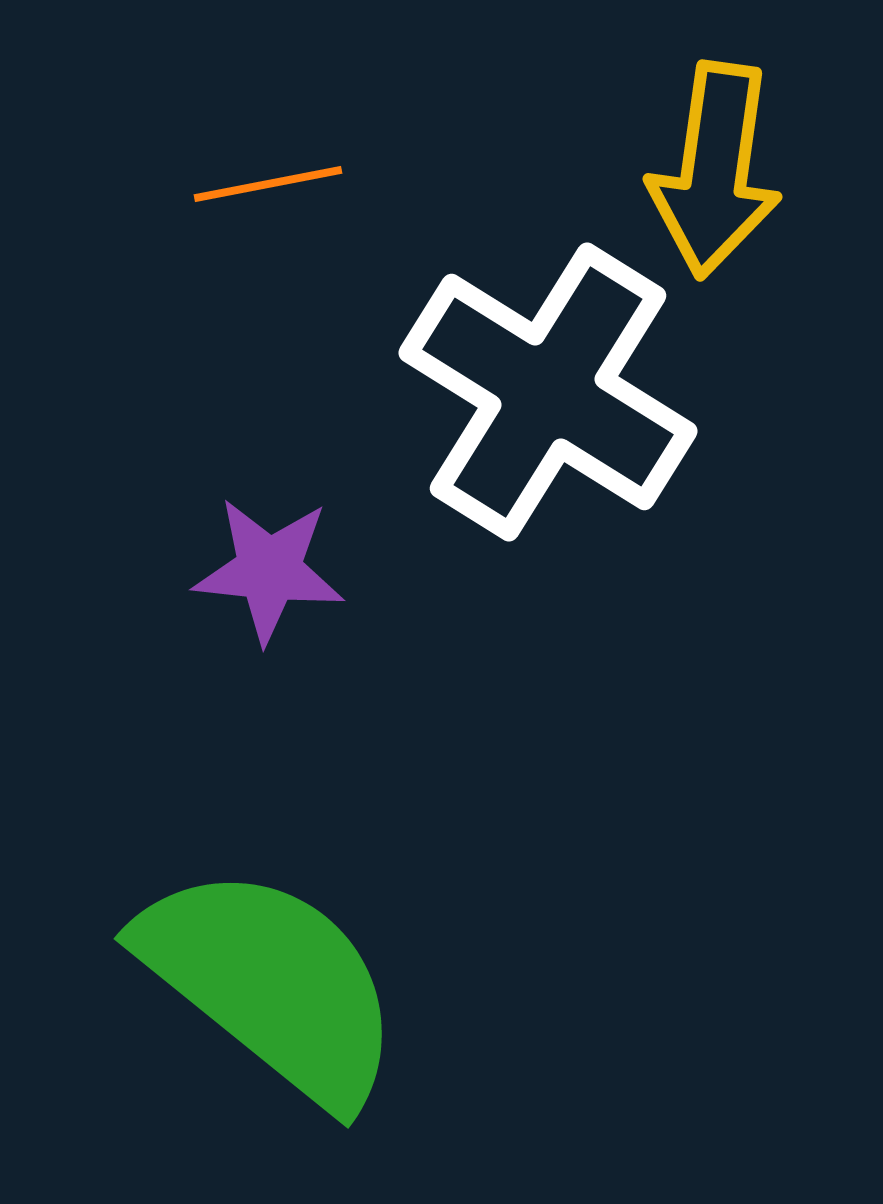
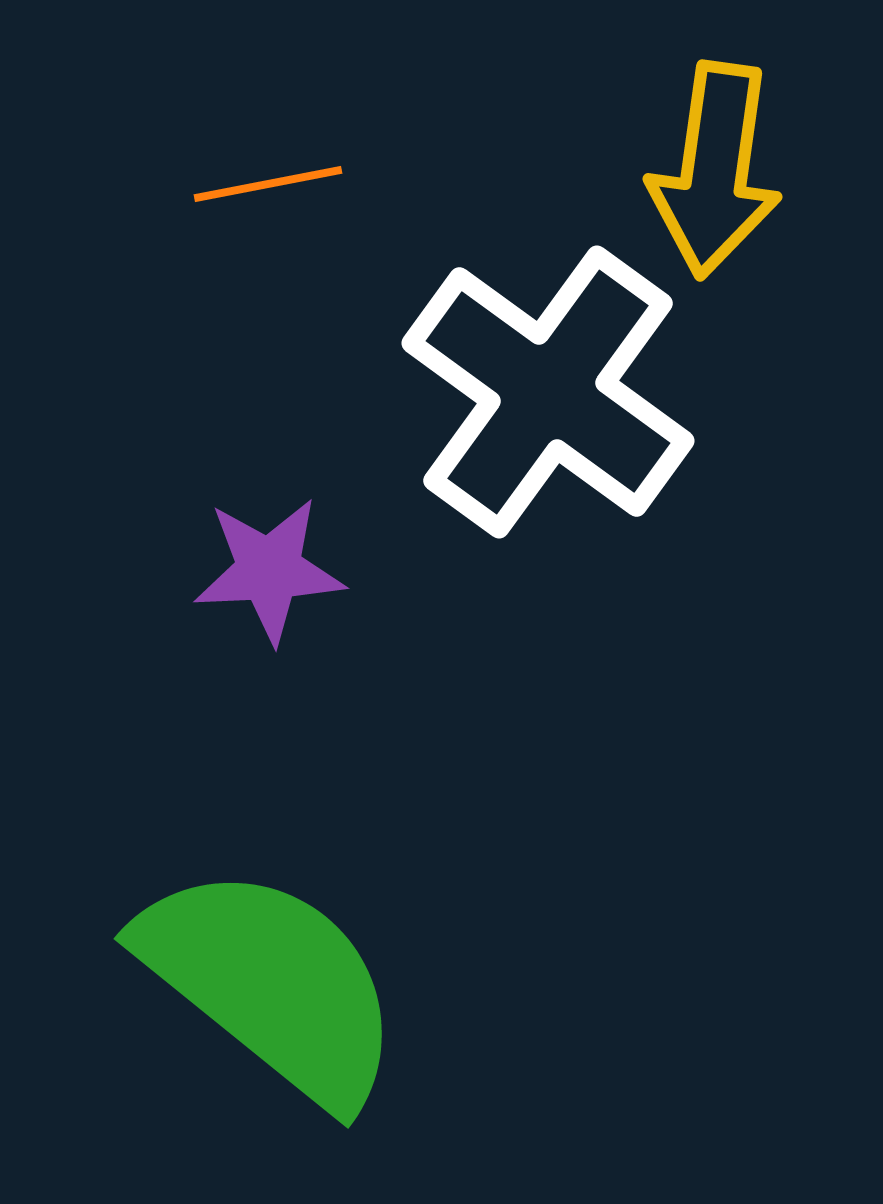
white cross: rotated 4 degrees clockwise
purple star: rotated 9 degrees counterclockwise
